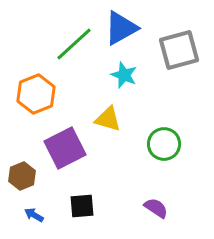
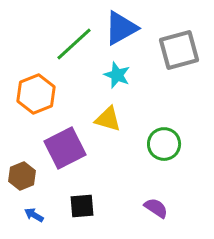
cyan star: moved 7 px left
